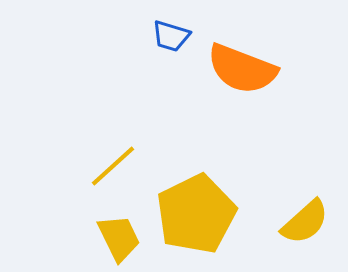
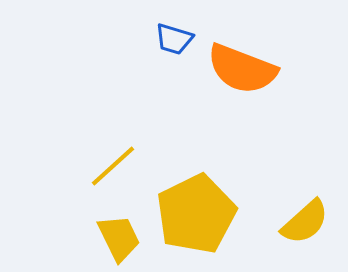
blue trapezoid: moved 3 px right, 3 px down
